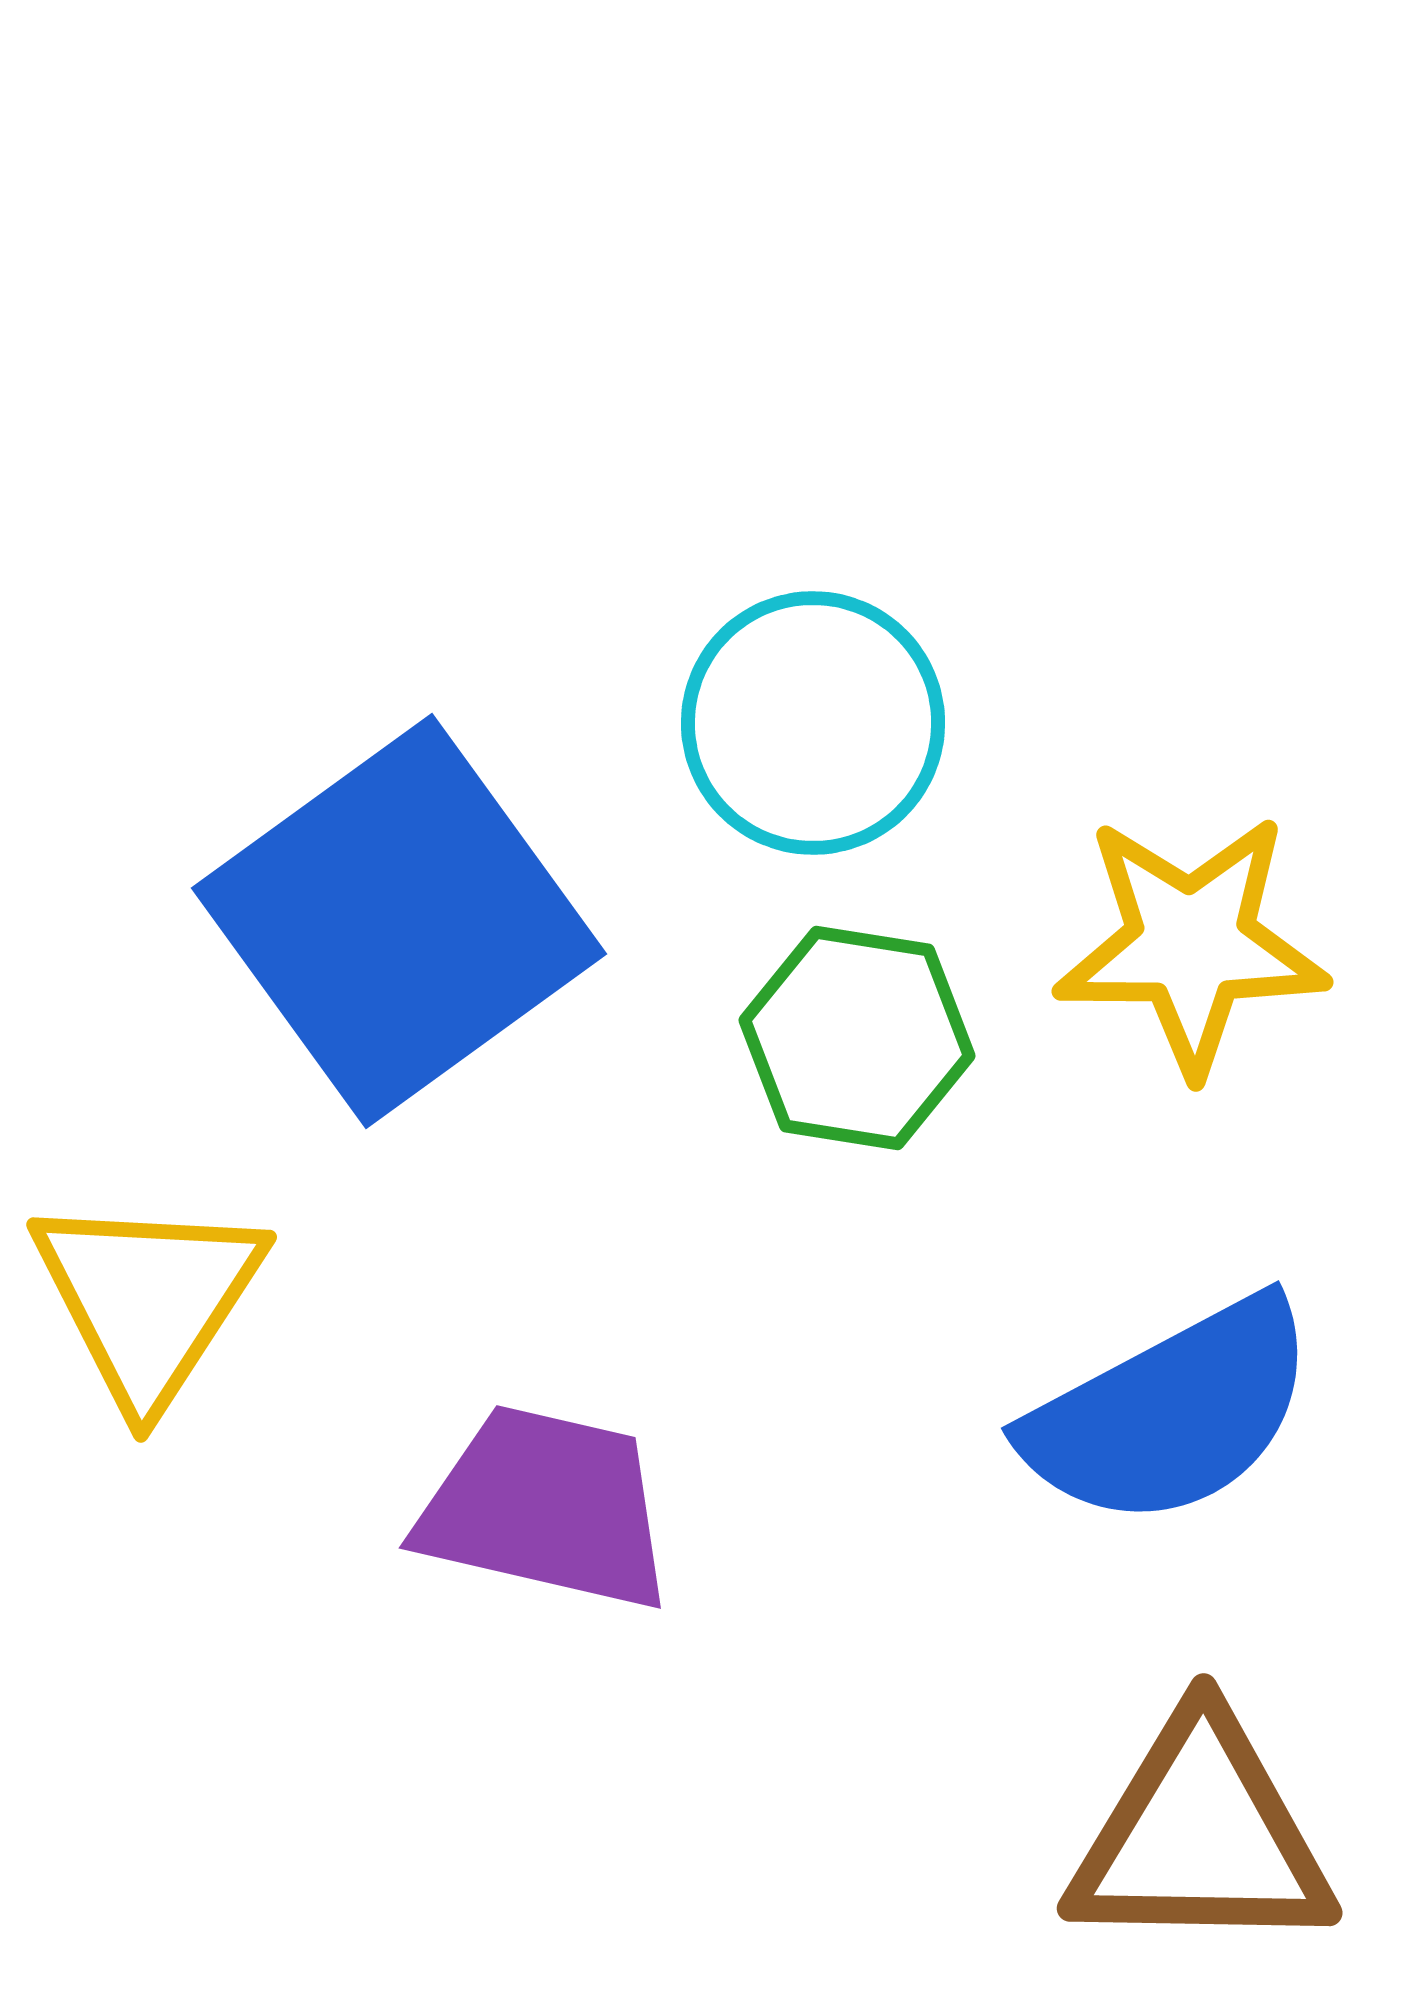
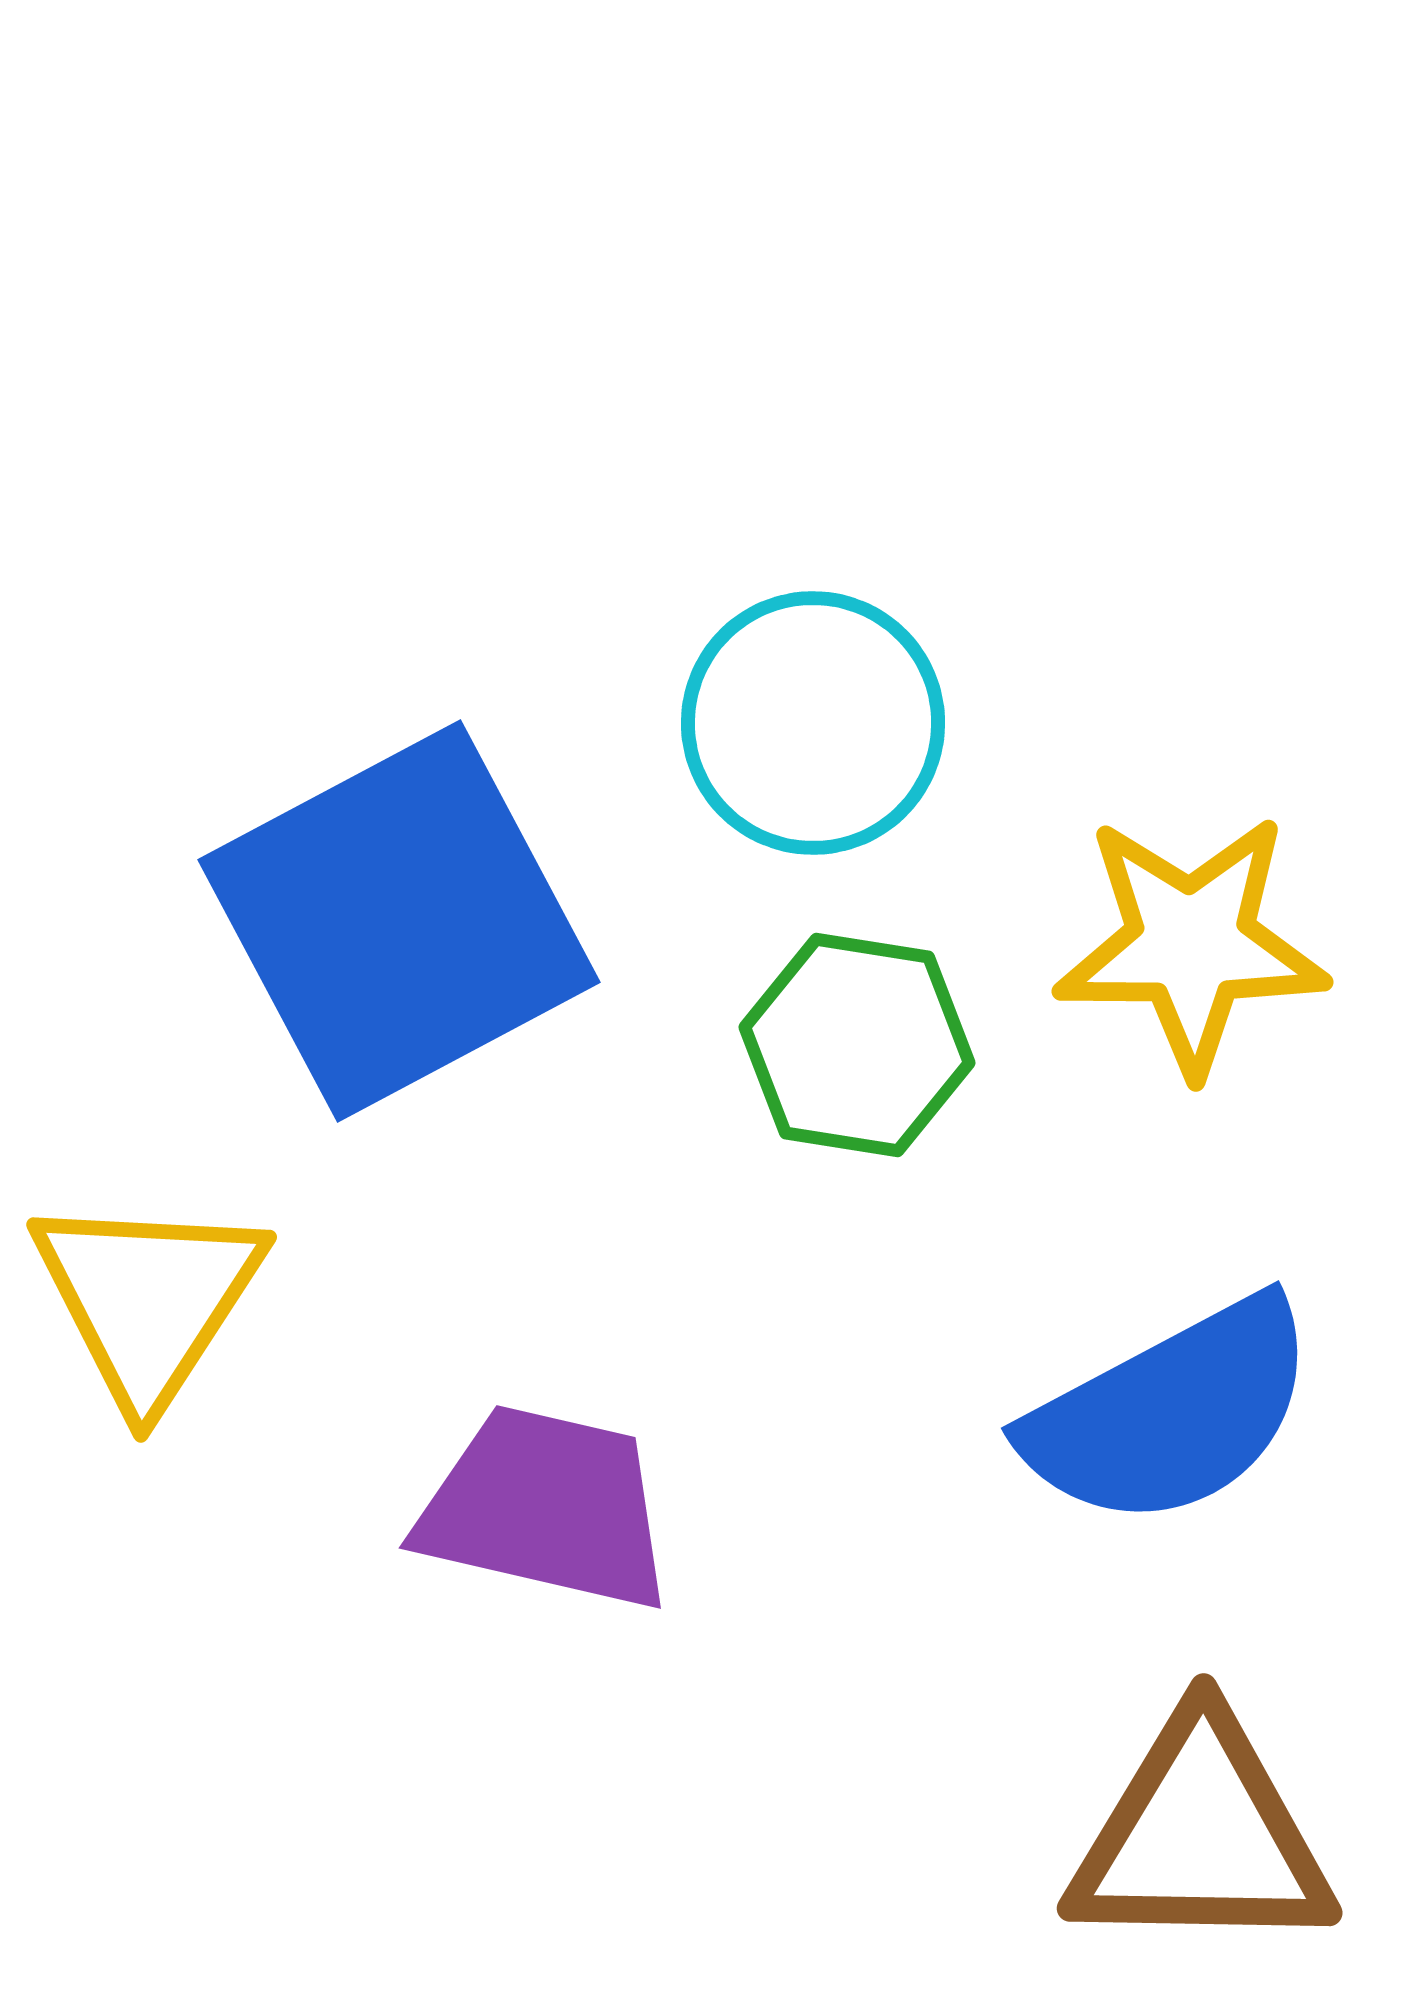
blue square: rotated 8 degrees clockwise
green hexagon: moved 7 px down
